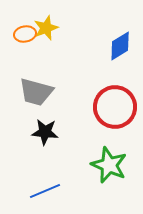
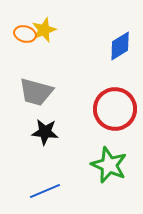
yellow star: moved 2 px left, 2 px down
orange ellipse: rotated 25 degrees clockwise
red circle: moved 2 px down
